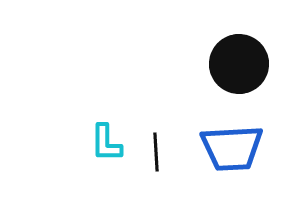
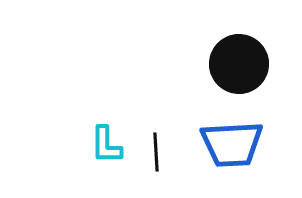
cyan L-shape: moved 2 px down
blue trapezoid: moved 4 px up
